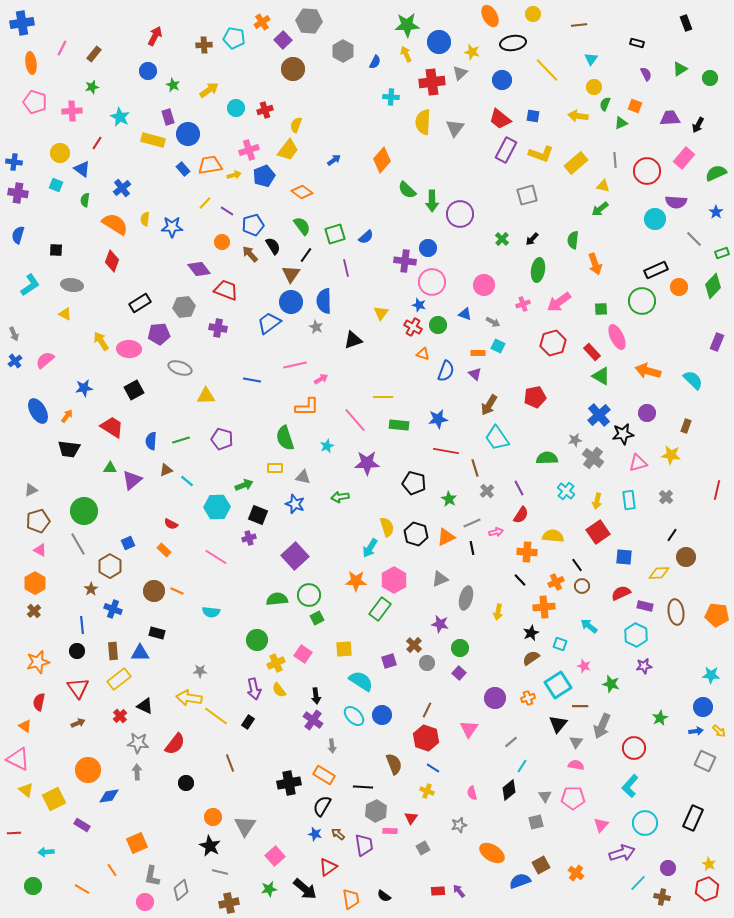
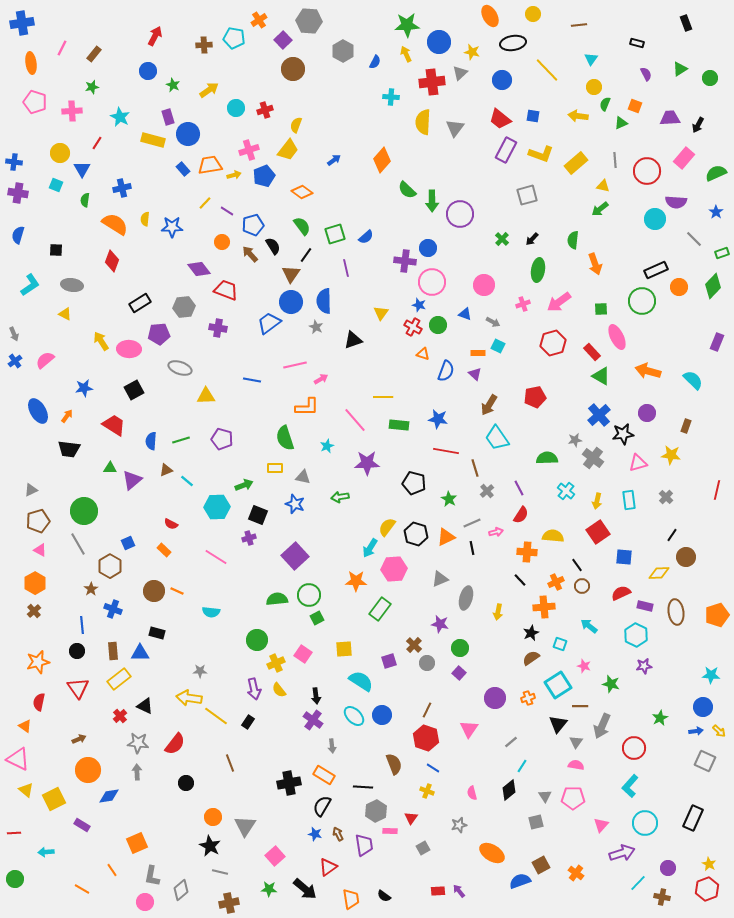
orange cross at (262, 22): moved 3 px left, 2 px up
blue triangle at (82, 169): rotated 24 degrees clockwise
blue cross at (122, 188): rotated 24 degrees clockwise
blue star at (438, 419): rotated 18 degrees clockwise
red trapezoid at (112, 427): moved 2 px right, 2 px up
yellow semicircle at (387, 527): rotated 126 degrees counterclockwise
pink hexagon at (394, 580): moved 11 px up; rotated 25 degrees clockwise
orange pentagon at (717, 615): rotated 25 degrees counterclockwise
brown arrow at (78, 723): moved 1 px right, 16 px down
brown arrow at (338, 834): rotated 24 degrees clockwise
green circle at (33, 886): moved 18 px left, 7 px up
green star at (269, 889): rotated 14 degrees clockwise
